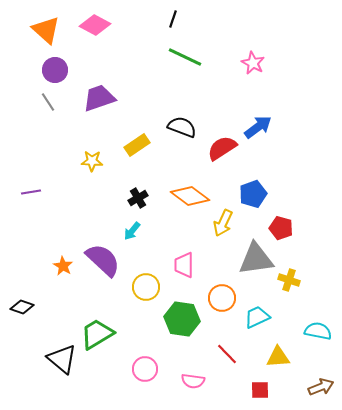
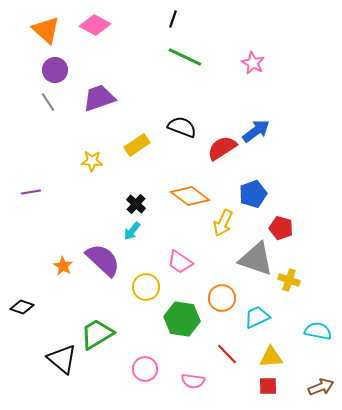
blue arrow: moved 2 px left, 4 px down
black cross: moved 2 px left, 6 px down; rotated 18 degrees counterclockwise
gray triangle: rotated 27 degrees clockwise
pink trapezoid: moved 4 px left, 3 px up; rotated 56 degrees counterclockwise
yellow triangle: moved 7 px left
red square: moved 8 px right, 4 px up
